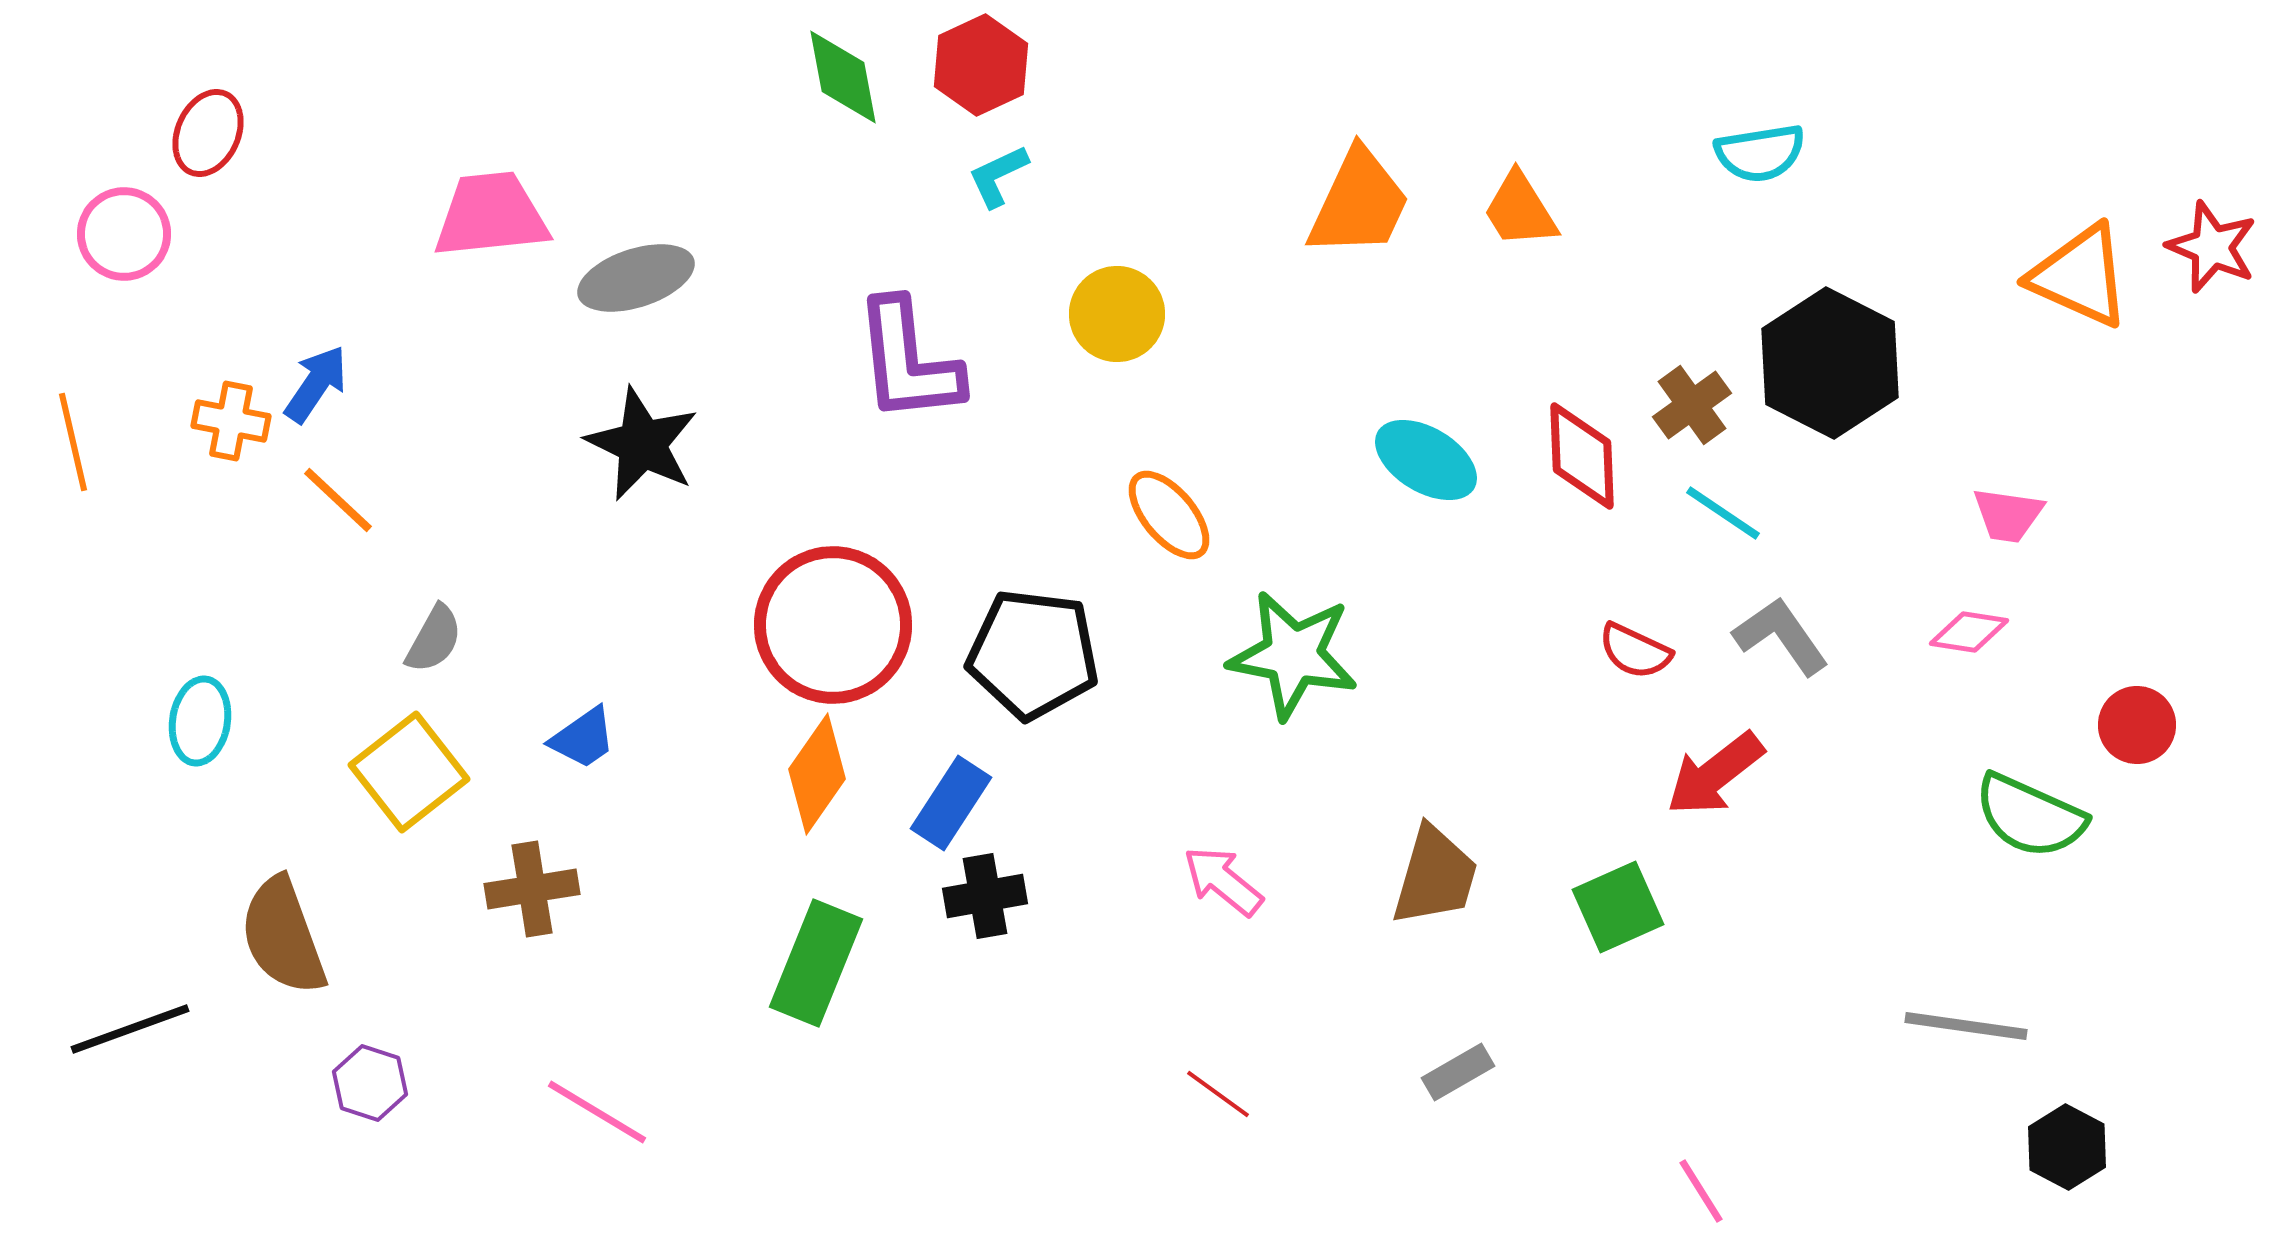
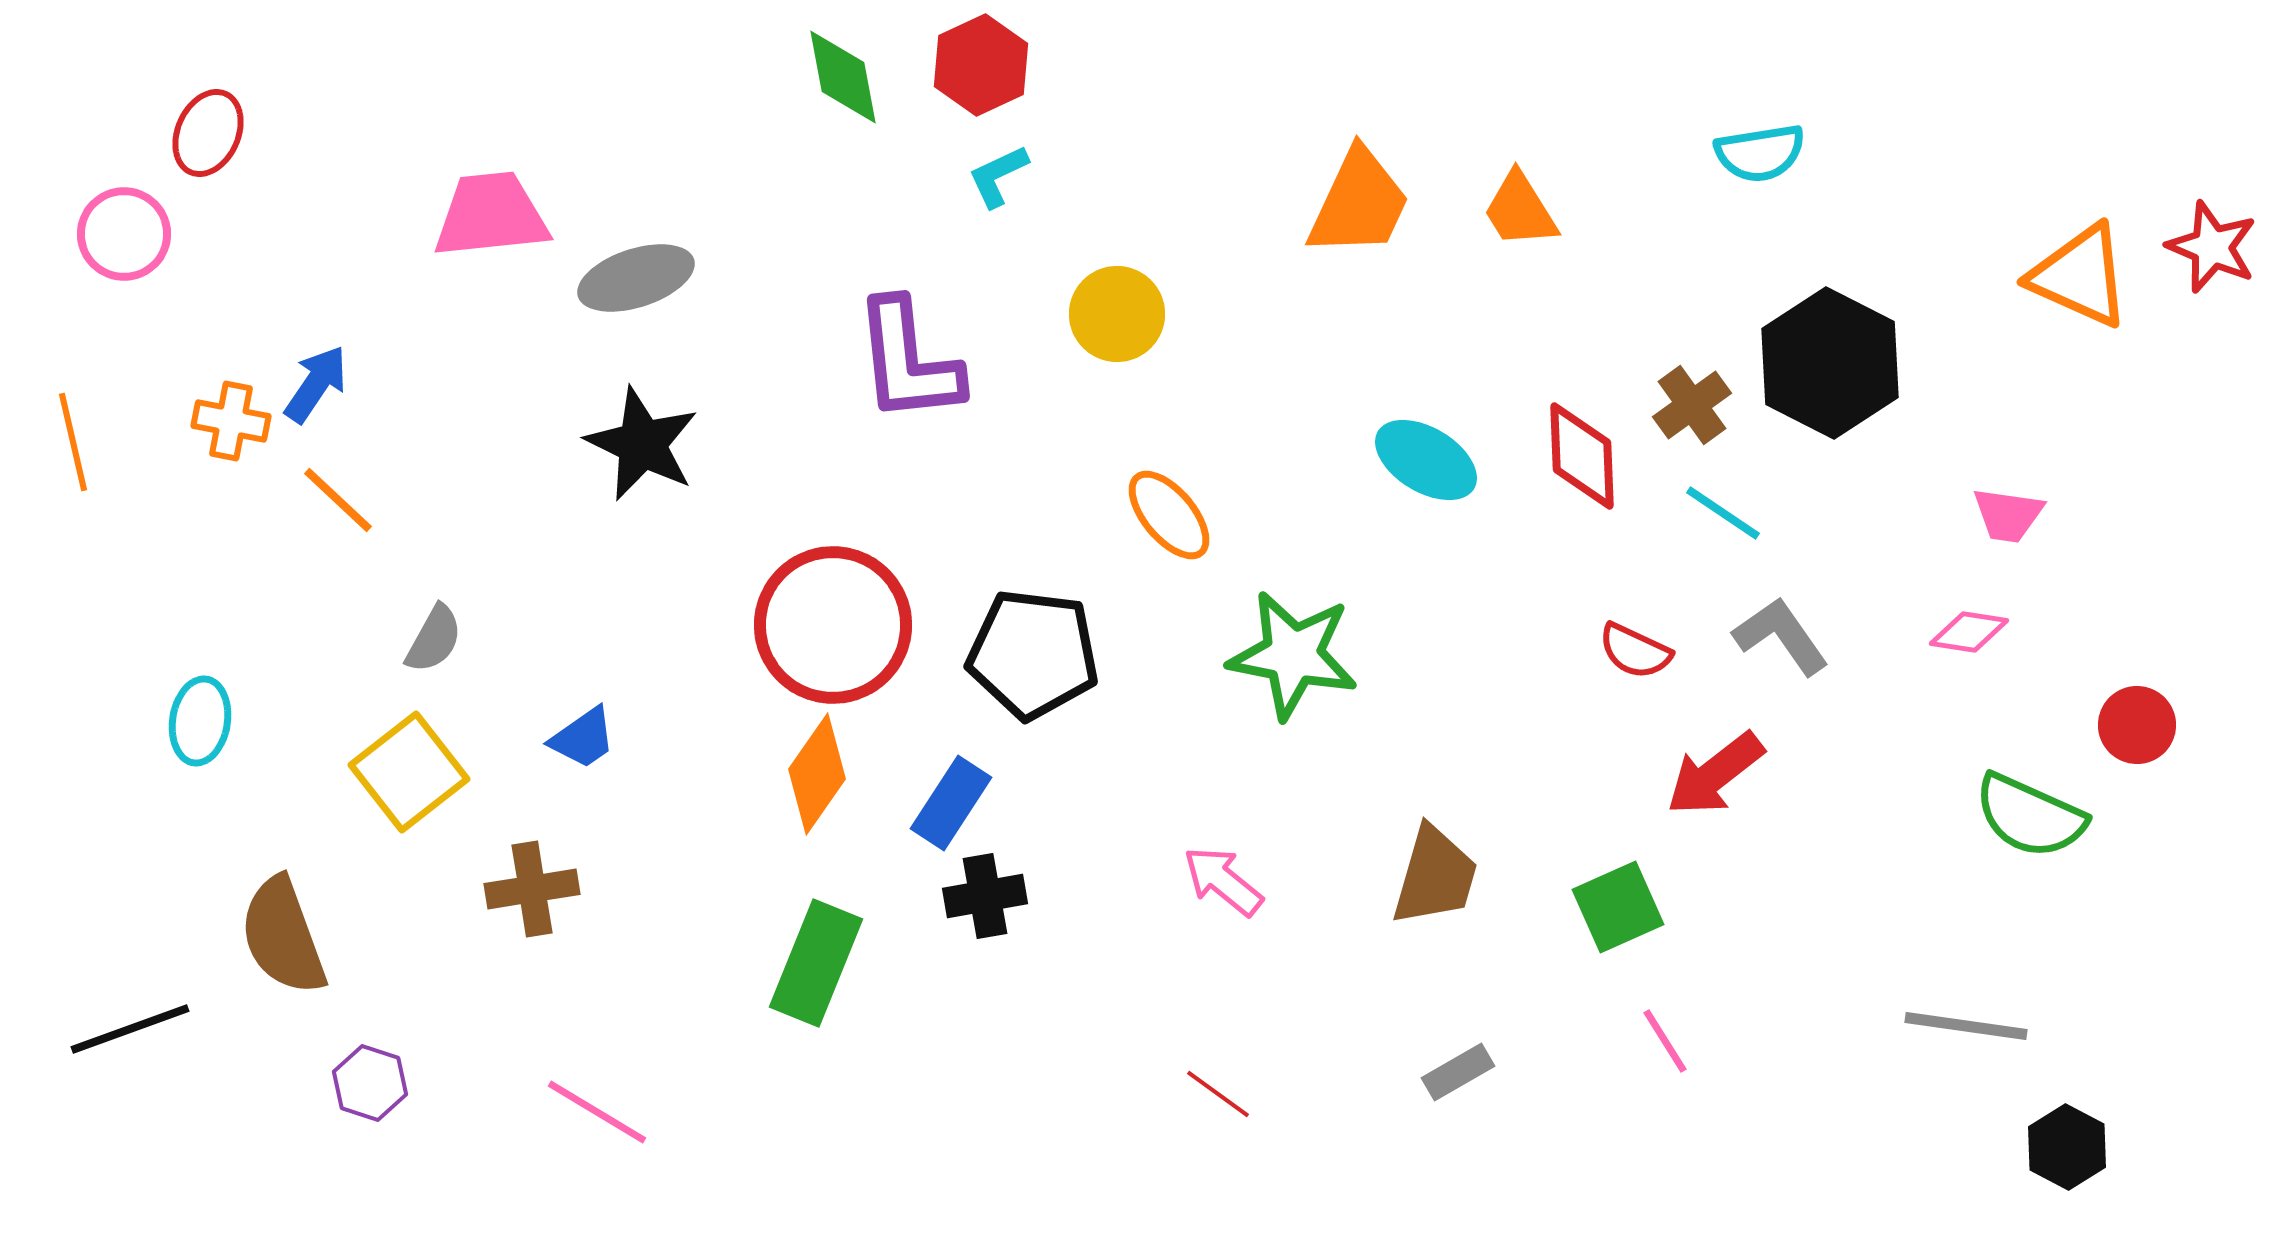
pink line at (1701, 1191): moved 36 px left, 150 px up
